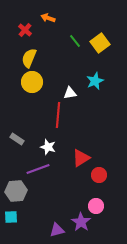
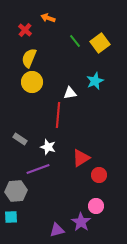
gray rectangle: moved 3 px right
